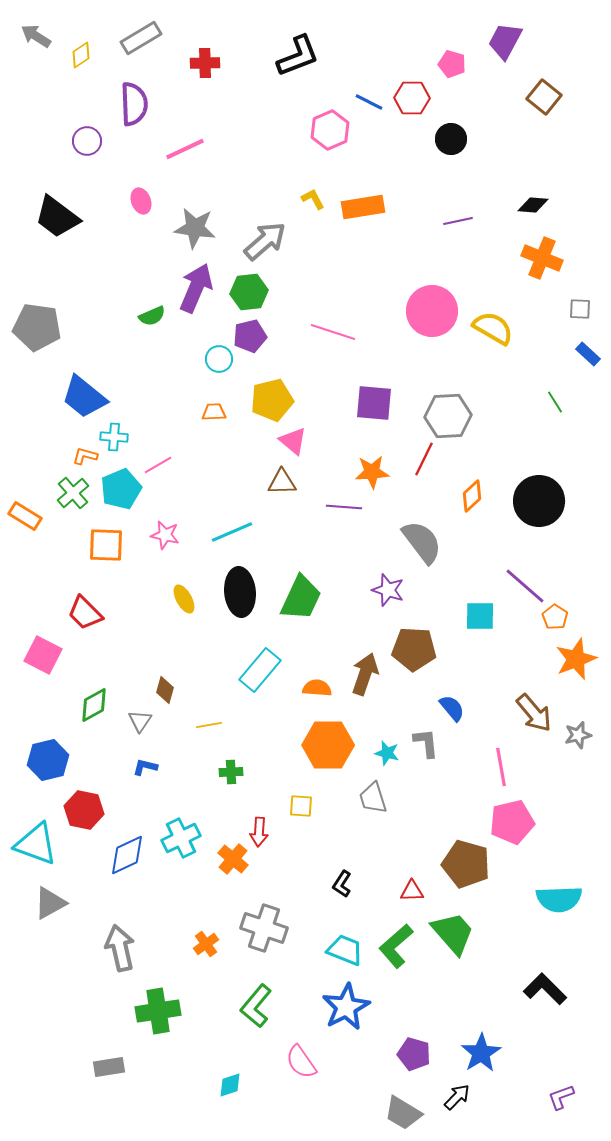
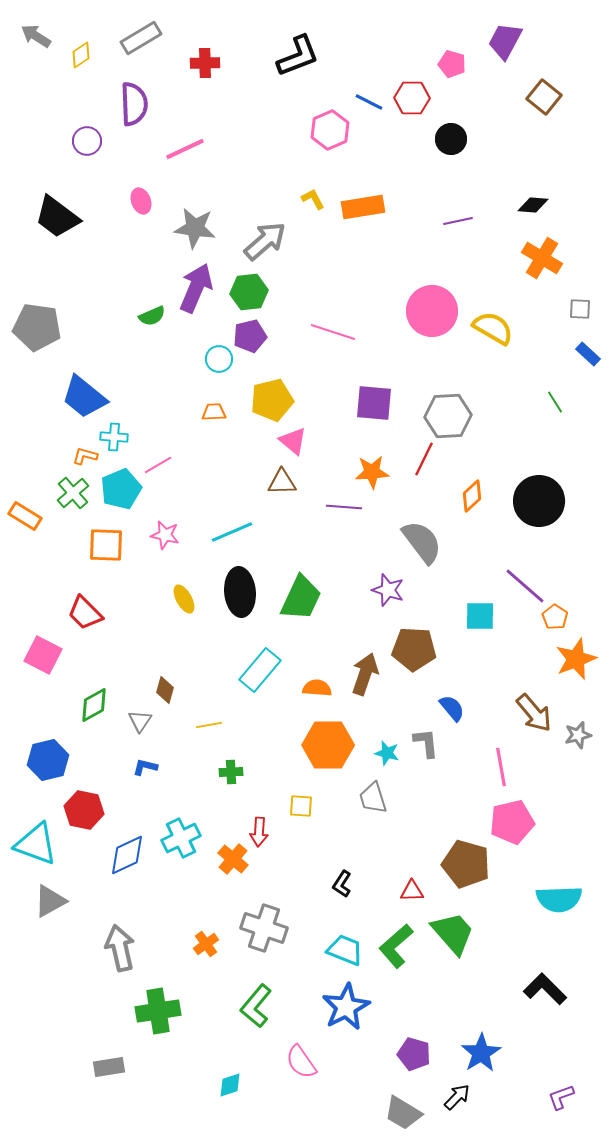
orange cross at (542, 258): rotated 9 degrees clockwise
gray triangle at (50, 903): moved 2 px up
